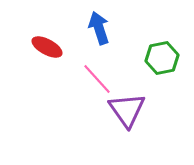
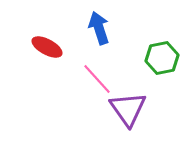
purple triangle: moved 1 px right, 1 px up
